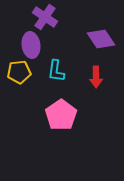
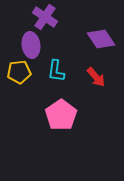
red arrow: rotated 40 degrees counterclockwise
